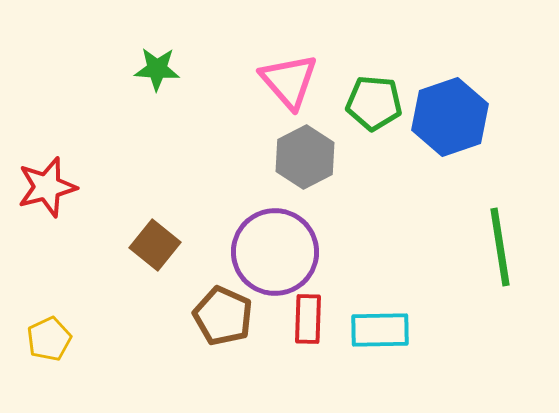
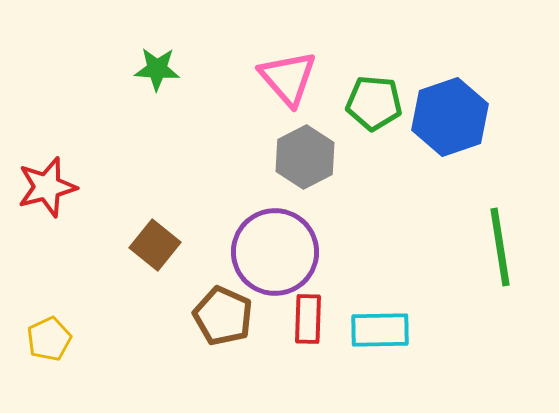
pink triangle: moved 1 px left, 3 px up
